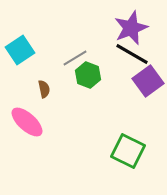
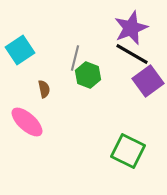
gray line: rotated 45 degrees counterclockwise
